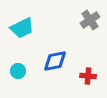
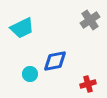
cyan circle: moved 12 px right, 3 px down
red cross: moved 8 px down; rotated 21 degrees counterclockwise
